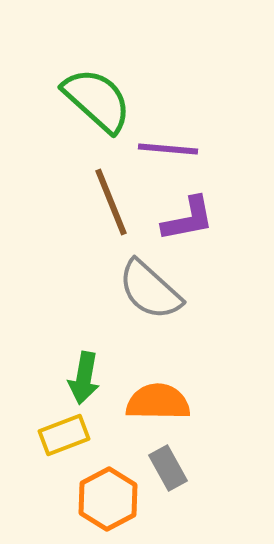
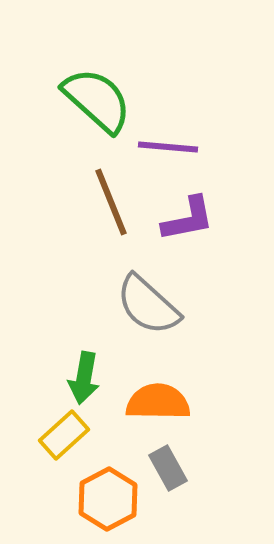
purple line: moved 2 px up
gray semicircle: moved 2 px left, 15 px down
yellow rectangle: rotated 21 degrees counterclockwise
